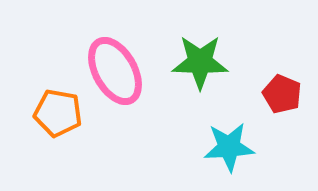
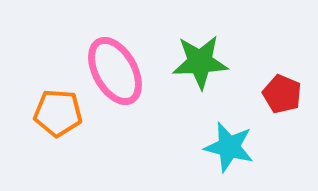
green star: rotated 4 degrees counterclockwise
orange pentagon: rotated 6 degrees counterclockwise
cyan star: rotated 18 degrees clockwise
